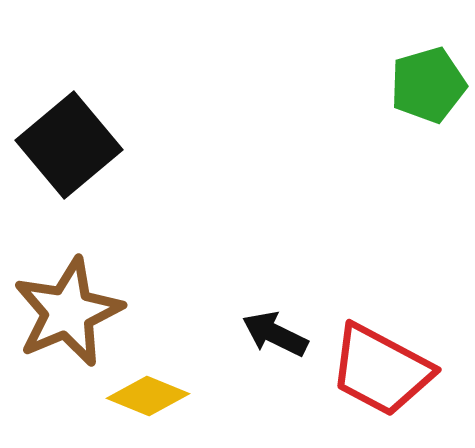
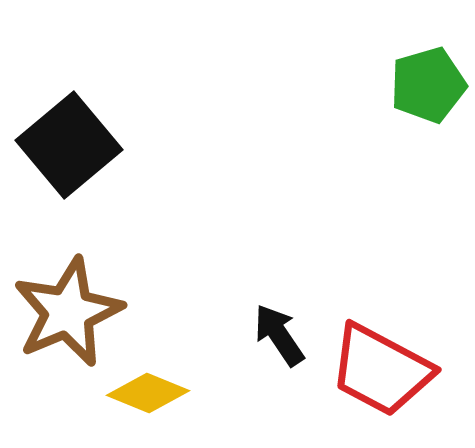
black arrow: moved 4 px right, 1 px down; rotated 30 degrees clockwise
yellow diamond: moved 3 px up
